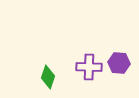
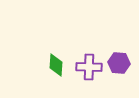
green diamond: moved 8 px right, 12 px up; rotated 15 degrees counterclockwise
